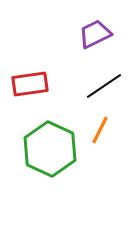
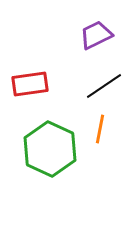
purple trapezoid: moved 1 px right, 1 px down
orange line: moved 1 px up; rotated 16 degrees counterclockwise
